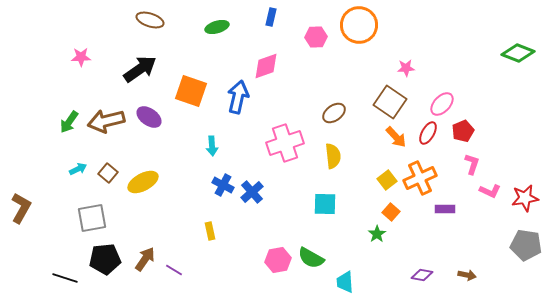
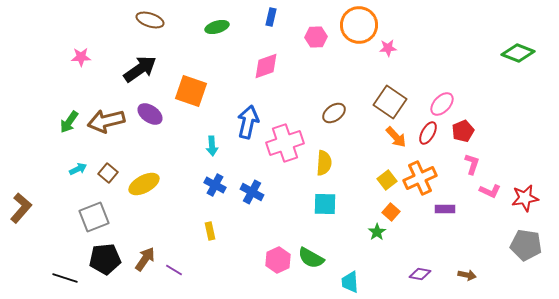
pink star at (406, 68): moved 18 px left, 20 px up
blue arrow at (238, 97): moved 10 px right, 25 px down
purple ellipse at (149, 117): moved 1 px right, 3 px up
yellow semicircle at (333, 156): moved 9 px left, 7 px down; rotated 10 degrees clockwise
yellow ellipse at (143, 182): moved 1 px right, 2 px down
blue cross at (223, 185): moved 8 px left
blue cross at (252, 192): rotated 20 degrees counterclockwise
brown L-shape at (21, 208): rotated 12 degrees clockwise
gray square at (92, 218): moved 2 px right, 1 px up; rotated 12 degrees counterclockwise
green star at (377, 234): moved 2 px up
pink hexagon at (278, 260): rotated 15 degrees counterclockwise
purple diamond at (422, 275): moved 2 px left, 1 px up
cyan trapezoid at (345, 282): moved 5 px right
